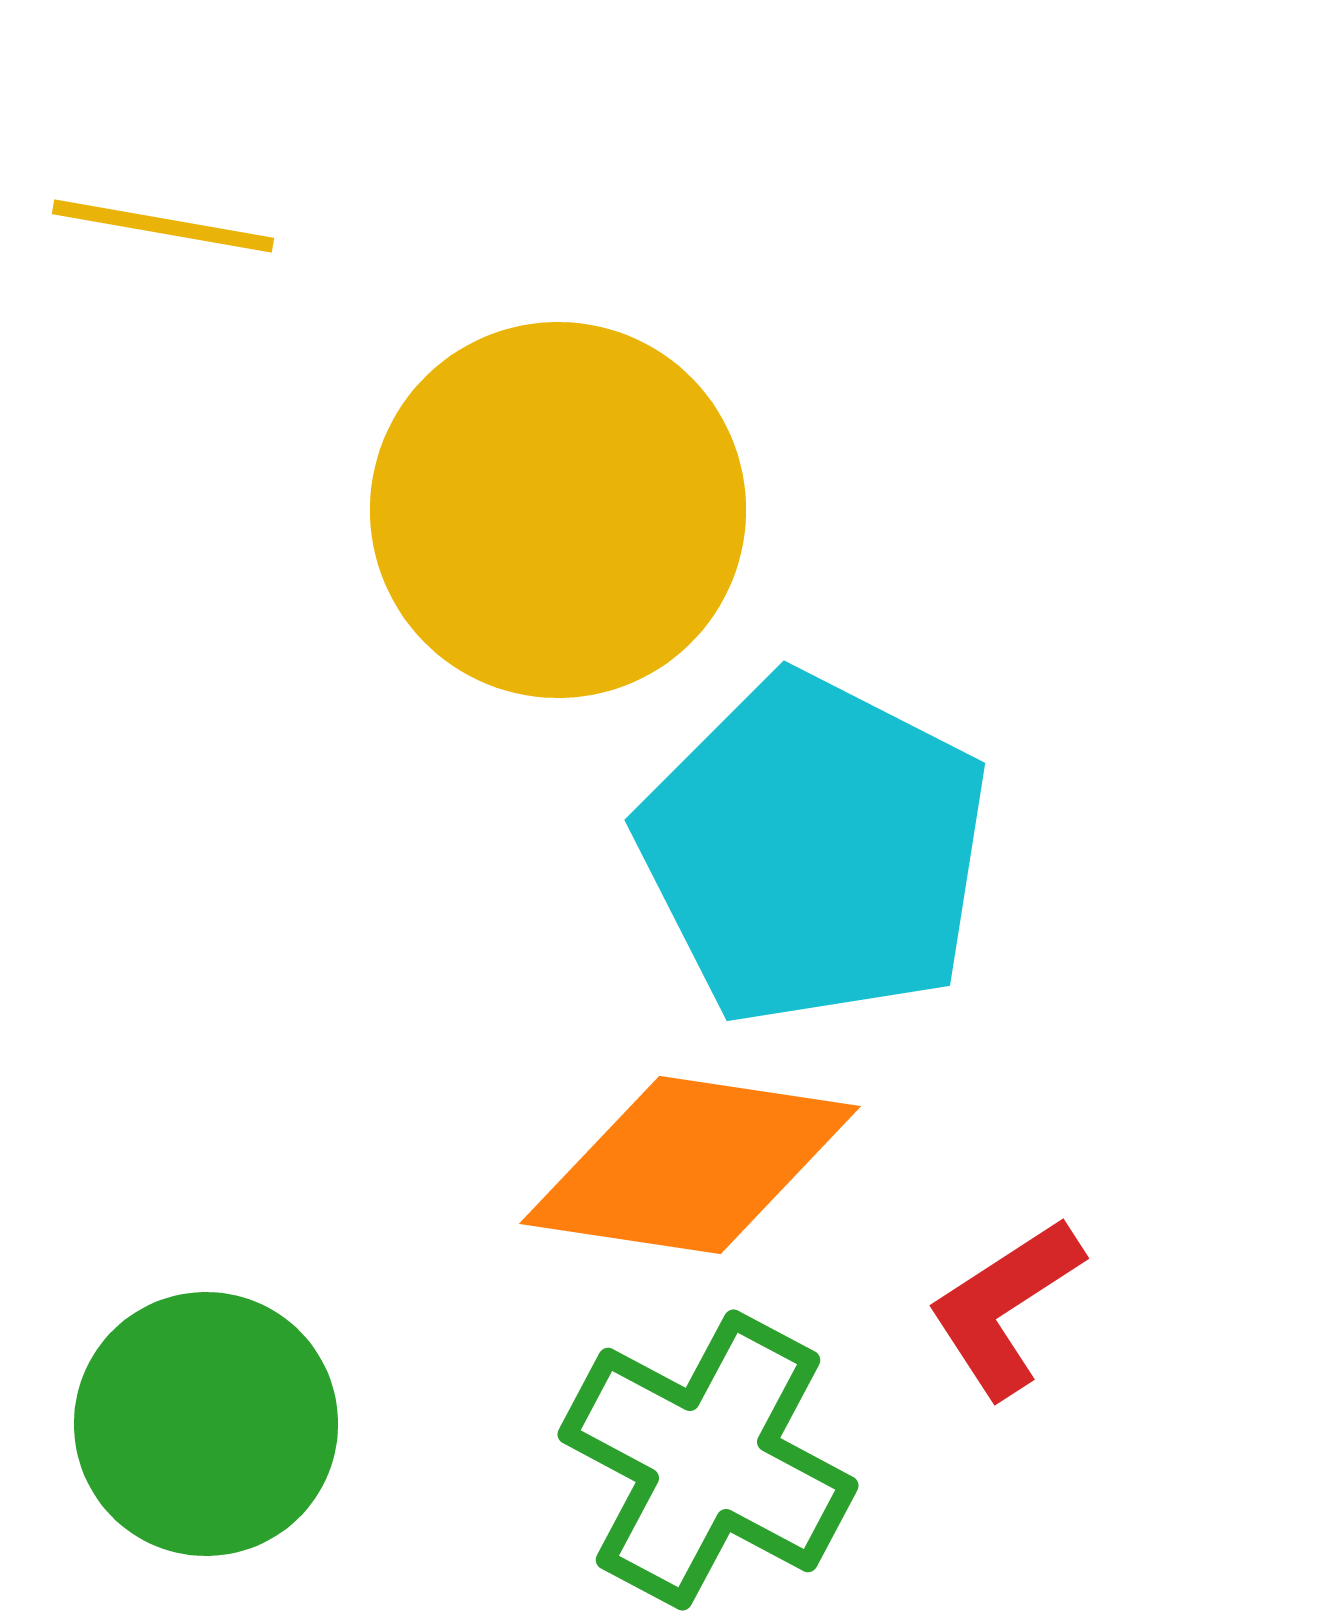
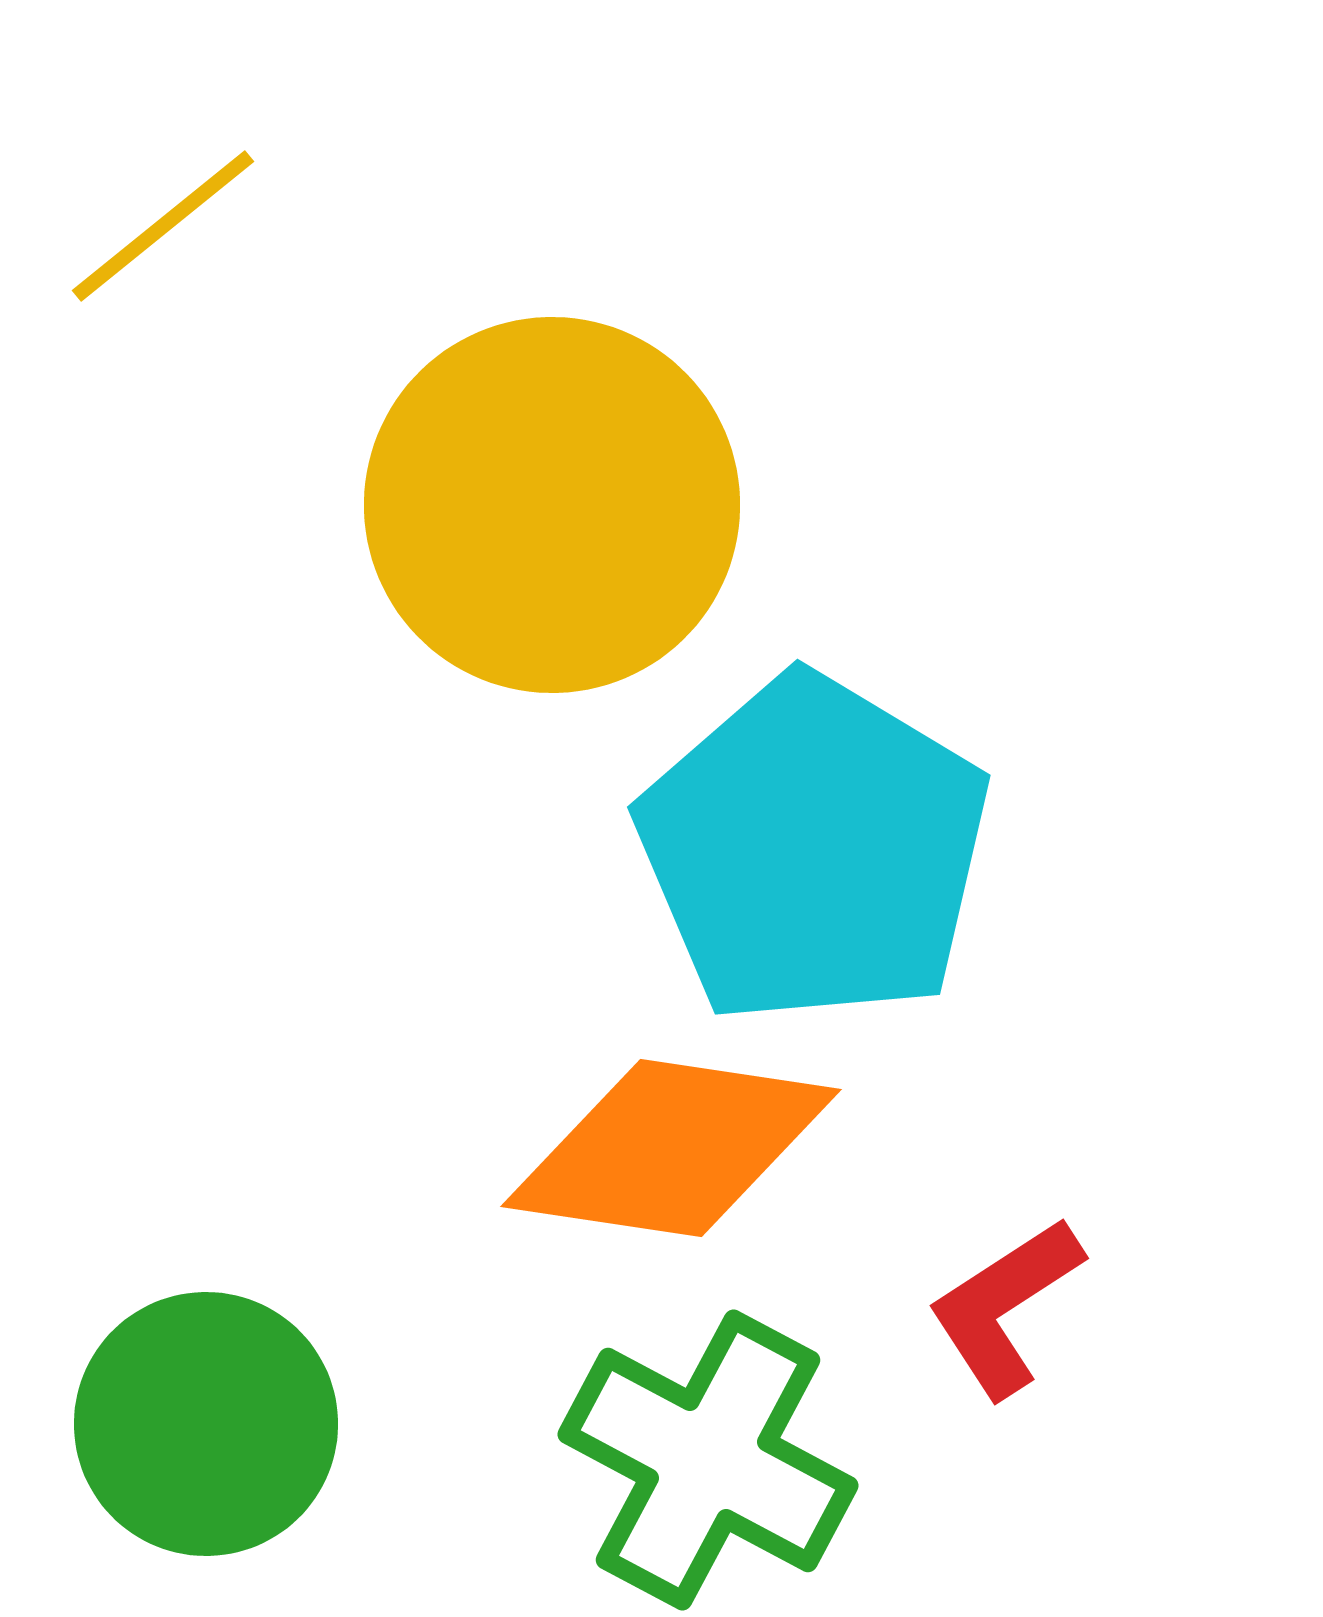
yellow line: rotated 49 degrees counterclockwise
yellow circle: moved 6 px left, 5 px up
cyan pentagon: rotated 4 degrees clockwise
orange diamond: moved 19 px left, 17 px up
